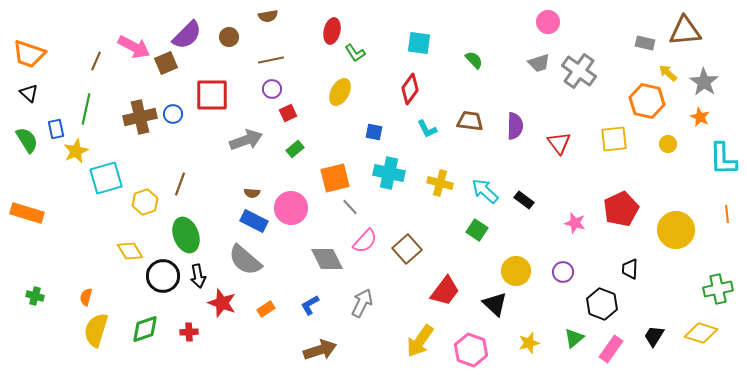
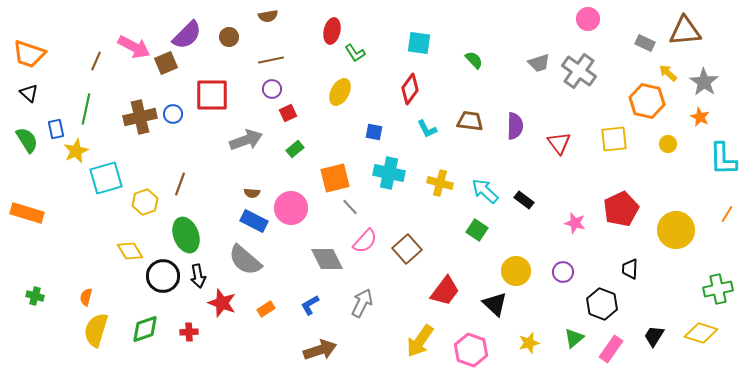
pink circle at (548, 22): moved 40 px right, 3 px up
gray rectangle at (645, 43): rotated 12 degrees clockwise
orange line at (727, 214): rotated 36 degrees clockwise
